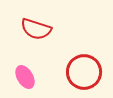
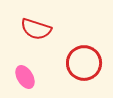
red circle: moved 9 px up
